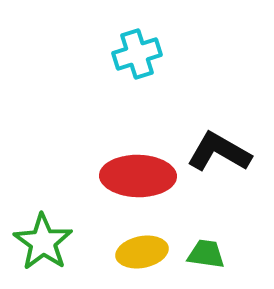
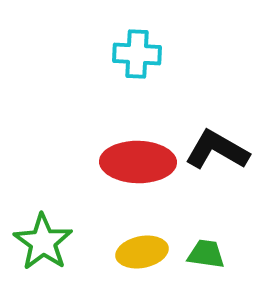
cyan cross: rotated 21 degrees clockwise
black L-shape: moved 2 px left, 2 px up
red ellipse: moved 14 px up
